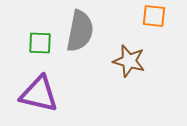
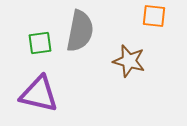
green square: rotated 10 degrees counterclockwise
